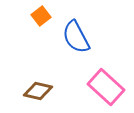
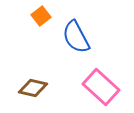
pink rectangle: moved 5 px left
brown diamond: moved 5 px left, 3 px up
